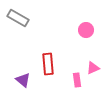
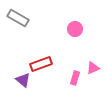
pink circle: moved 11 px left, 1 px up
red rectangle: moved 7 px left; rotated 75 degrees clockwise
pink rectangle: moved 2 px left, 2 px up; rotated 24 degrees clockwise
